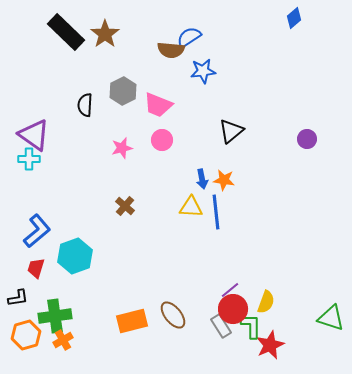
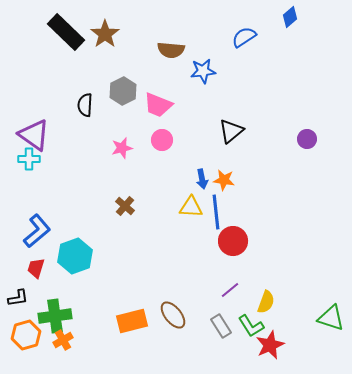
blue diamond: moved 4 px left, 1 px up
blue semicircle: moved 55 px right
red circle: moved 68 px up
green L-shape: rotated 148 degrees clockwise
